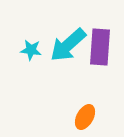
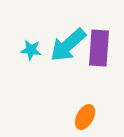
purple rectangle: moved 1 px left, 1 px down
